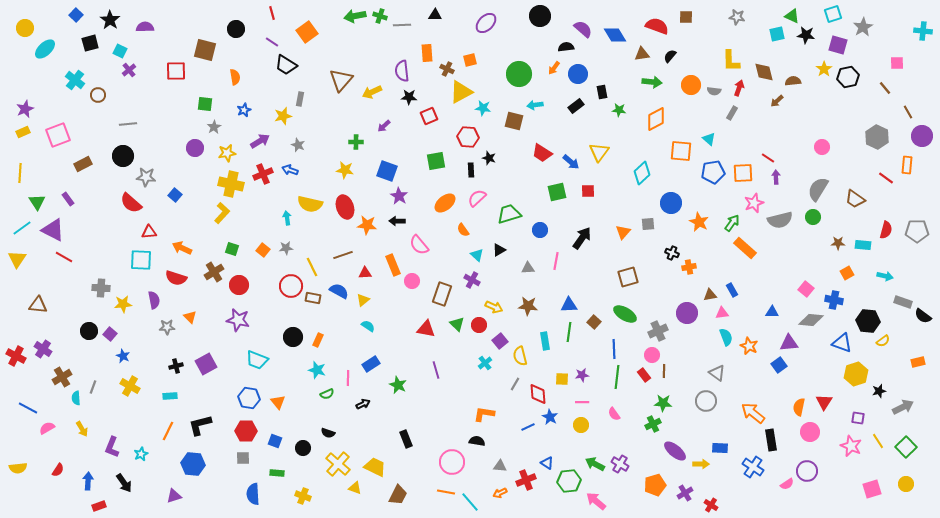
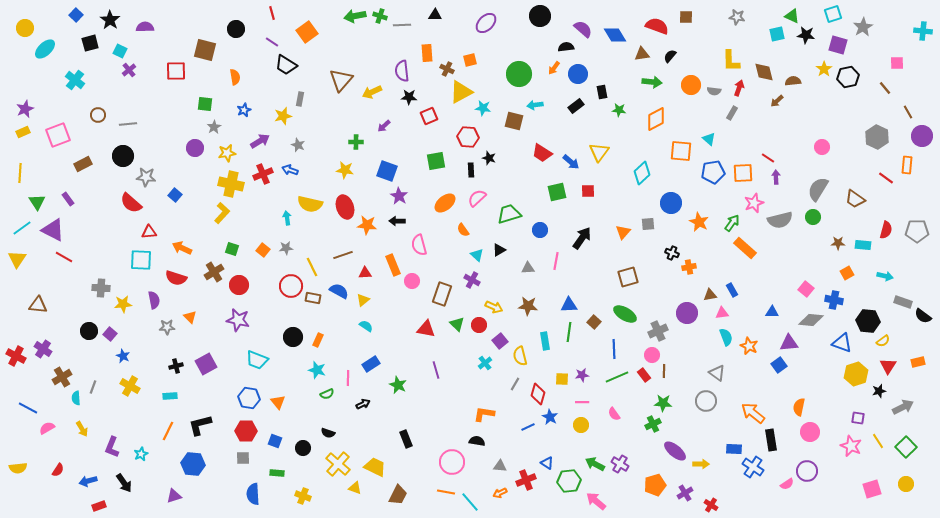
brown circle at (98, 95): moved 20 px down
pink semicircle at (419, 245): rotated 25 degrees clockwise
cyan semicircle at (368, 326): moved 2 px left
green line at (617, 377): rotated 60 degrees clockwise
red diamond at (538, 394): rotated 20 degrees clockwise
red triangle at (824, 402): moved 64 px right, 36 px up
blue rectangle at (720, 448): moved 14 px right, 1 px down
blue arrow at (88, 481): rotated 108 degrees counterclockwise
